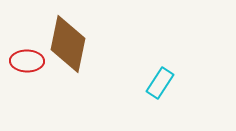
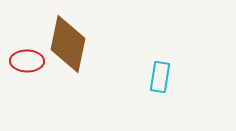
cyan rectangle: moved 6 px up; rotated 24 degrees counterclockwise
